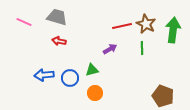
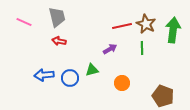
gray trapezoid: rotated 60 degrees clockwise
orange circle: moved 27 px right, 10 px up
